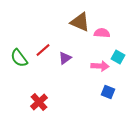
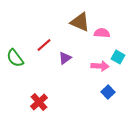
red line: moved 1 px right, 5 px up
green semicircle: moved 4 px left
blue square: rotated 24 degrees clockwise
